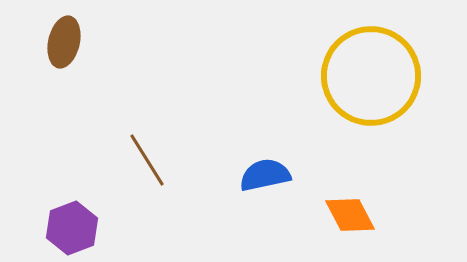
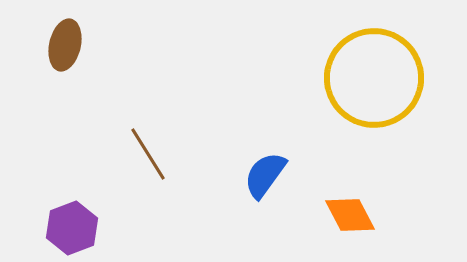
brown ellipse: moved 1 px right, 3 px down
yellow circle: moved 3 px right, 2 px down
brown line: moved 1 px right, 6 px up
blue semicircle: rotated 42 degrees counterclockwise
